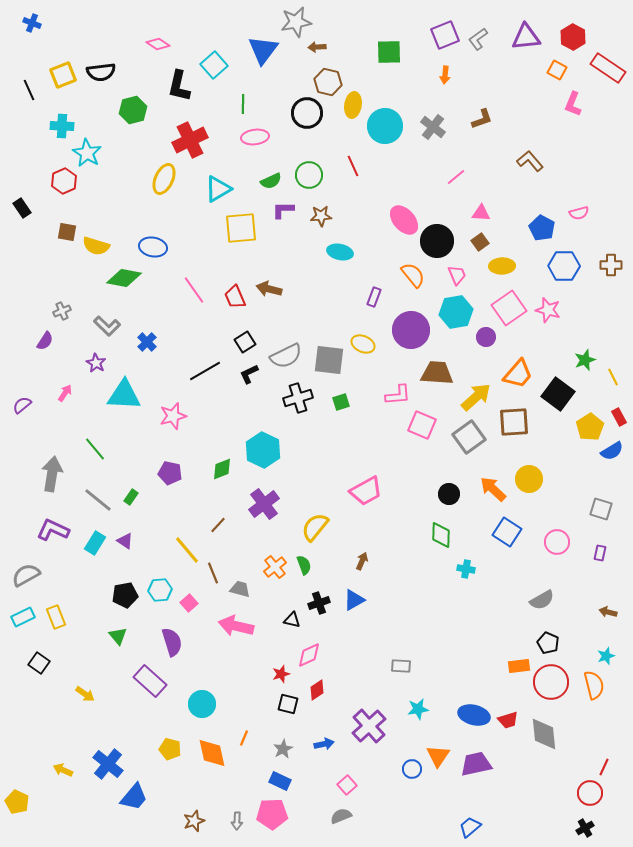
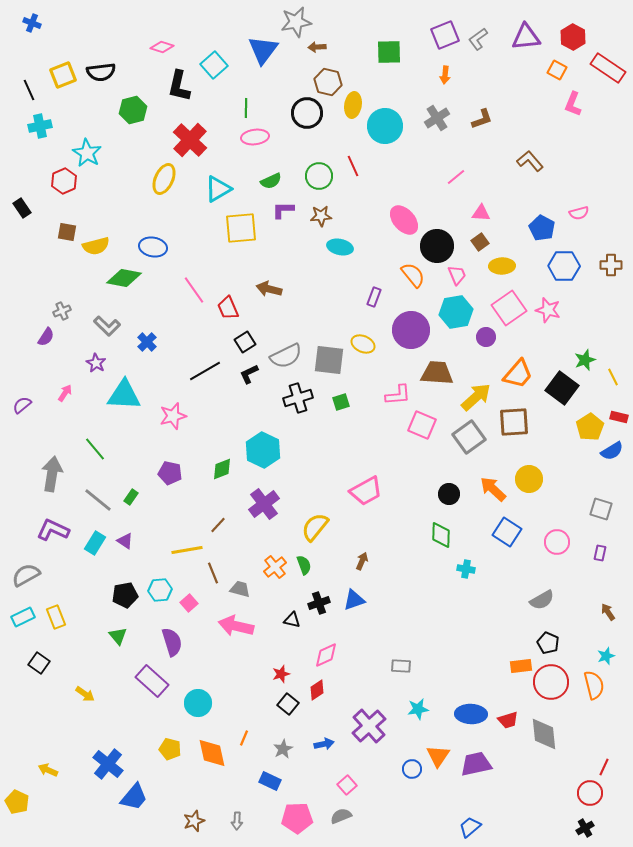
pink diamond at (158, 44): moved 4 px right, 3 px down; rotated 15 degrees counterclockwise
green line at (243, 104): moved 3 px right, 4 px down
cyan cross at (62, 126): moved 22 px left; rotated 15 degrees counterclockwise
gray cross at (433, 127): moved 4 px right, 9 px up; rotated 20 degrees clockwise
red cross at (190, 140): rotated 20 degrees counterclockwise
green circle at (309, 175): moved 10 px right, 1 px down
black circle at (437, 241): moved 5 px down
yellow semicircle at (96, 246): rotated 32 degrees counterclockwise
cyan ellipse at (340, 252): moved 5 px up
red trapezoid at (235, 297): moved 7 px left, 11 px down
purple semicircle at (45, 341): moved 1 px right, 4 px up
black square at (558, 394): moved 4 px right, 6 px up
red rectangle at (619, 417): rotated 48 degrees counterclockwise
yellow line at (187, 550): rotated 60 degrees counterclockwise
blue triangle at (354, 600): rotated 10 degrees clockwise
brown arrow at (608, 612): rotated 42 degrees clockwise
pink diamond at (309, 655): moved 17 px right
orange rectangle at (519, 666): moved 2 px right
purple rectangle at (150, 681): moved 2 px right
cyan circle at (202, 704): moved 4 px left, 1 px up
black square at (288, 704): rotated 25 degrees clockwise
blue ellipse at (474, 715): moved 3 px left, 1 px up; rotated 12 degrees counterclockwise
yellow arrow at (63, 770): moved 15 px left
blue rectangle at (280, 781): moved 10 px left
pink pentagon at (272, 814): moved 25 px right, 4 px down
